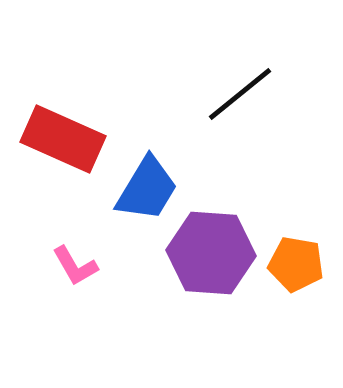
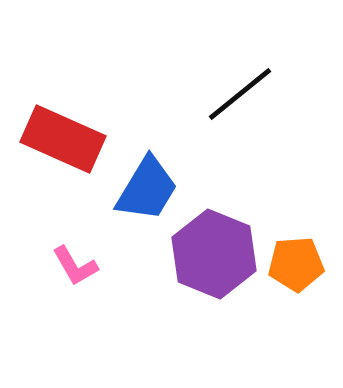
purple hexagon: moved 3 px right, 1 px down; rotated 18 degrees clockwise
orange pentagon: rotated 14 degrees counterclockwise
